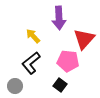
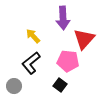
purple arrow: moved 4 px right
gray circle: moved 1 px left
